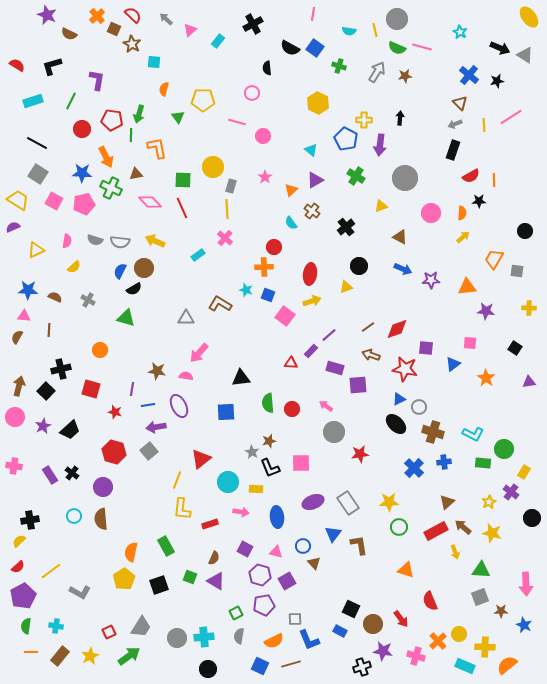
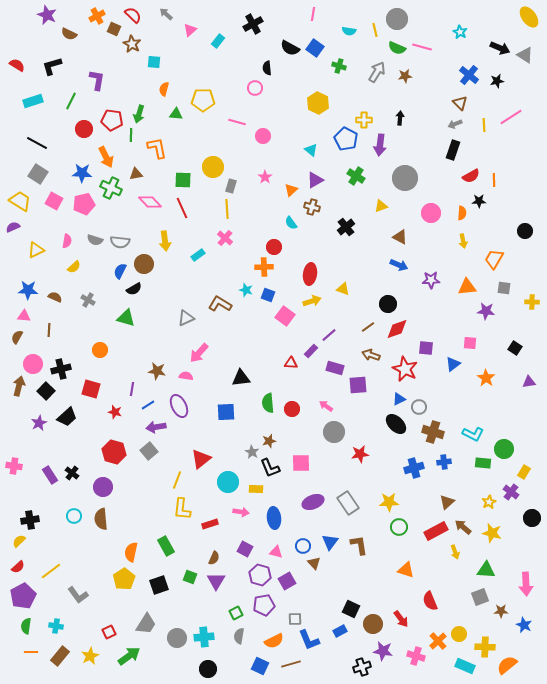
orange cross at (97, 16): rotated 14 degrees clockwise
gray arrow at (166, 19): moved 5 px up
pink circle at (252, 93): moved 3 px right, 5 px up
green triangle at (178, 117): moved 2 px left, 3 px up; rotated 48 degrees counterclockwise
red circle at (82, 129): moved 2 px right
yellow trapezoid at (18, 200): moved 2 px right, 1 px down
brown cross at (312, 211): moved 4 px up; rotated 21 degrees counterclockwise
yellow arrow at (463, 237): moved 4 px down; rotated 120 degrees clockwise
yellow arrow at (155, 241): moved 10 px right; rotated 120 degrees counterclockwise
black circle at (359, 266): moved 29 px right, 38 px down
brown circle at (144, 268): moved 4 px up
blue arrow at (403, 269): moved 4 px left, 4 px up
gray square at (517, 271): moved 13 px left, 17 px down
yellow triangle at (346, 287): moved 3 px left, 2 px down; rotated 40 degrees clockwise
yellow cross at (529, 308): moved 3 px right, 6 px up
gray triangle at (186, 318): rotated 24 degrees counterclockwise
red star at (405, 369): rotated 15 degrees clockwise
blue line at (148, 405): rotated 24 degrees counterclockwise
pink circle at (15, 417): moved 18 px right, 53 px up
purple star at (43, 426): moved 4 px left, 3 px up
black trapezoid at (70, 430): moved 3 px left, 13 px up
blue cross at (414, 468): rotated 30 degrees clockwise
blue ellipse at (277, 517): moved 3 px left, 1 px down
blue triangle at (333, 534): moved 3 px left, 8 px down
green triangle at (481, 570): moved 5 px right
purple triangle at (216, 581): rotated 30 degrees clockwise
gray L-shape at (80, 592): moved 2 px left, 3 px down; rotated 25 degrees clockwise
gray trapezoid at (141, 627): moved 5 px right, 3 px up
blue rectangle at (340, 631): rotated 56 degrees counterclockwise
